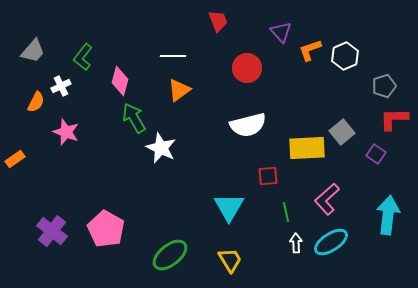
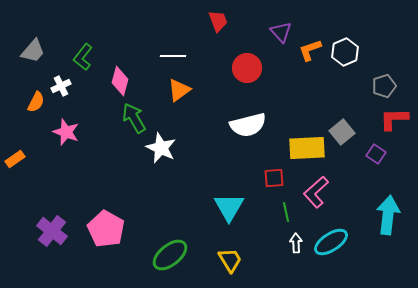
white hexagon: moved 4 px up
red square: moved 6 px right, 2 px down
pink L-shape: moved 11 px left, 7 px up
